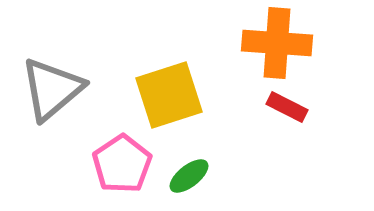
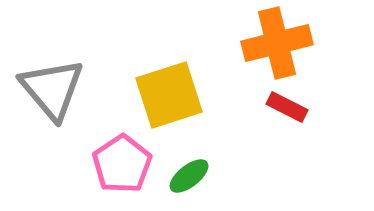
orange cross: rotated 18 degrees counterclockwise
gray triangle: rotated 30 degrees counterclockwise
